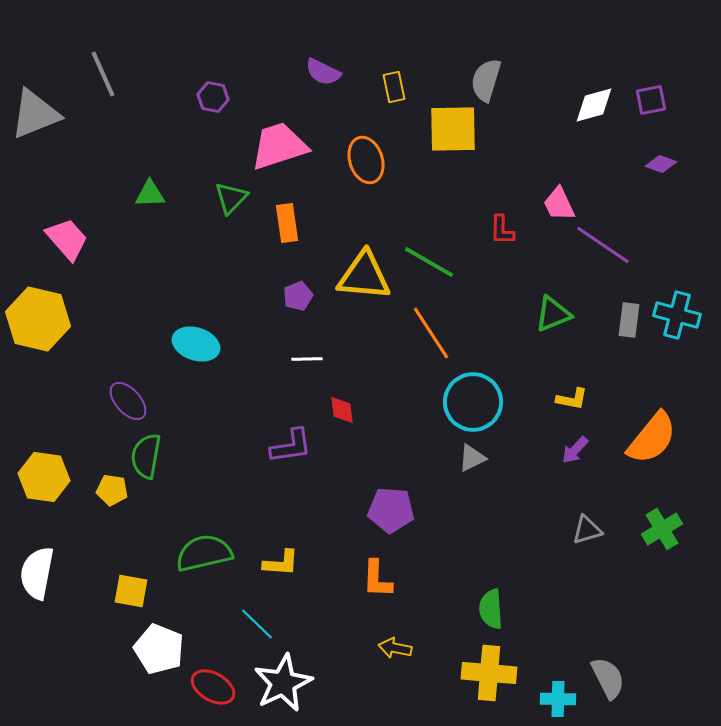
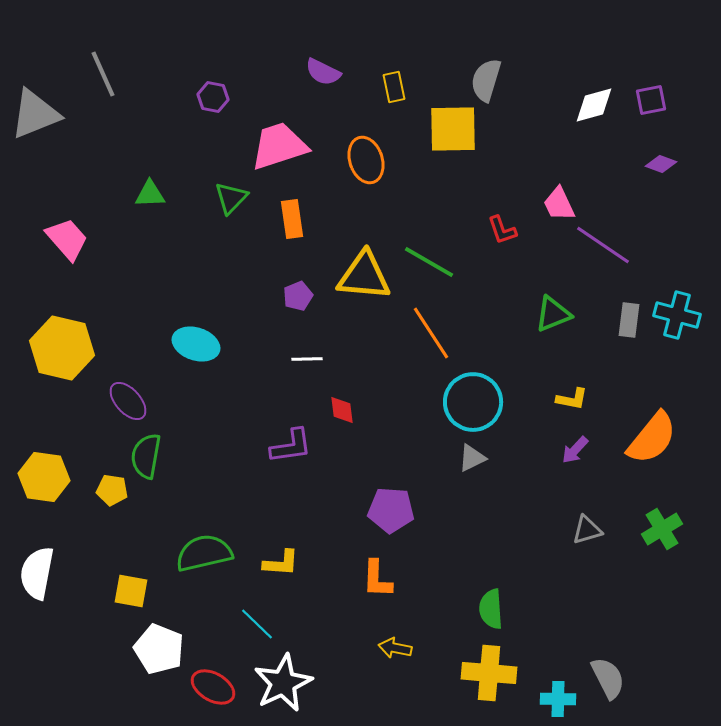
orange rectangle at (287, 223): moved 5 px right, 4 px up
red L-shape at (502, 230): rotated 20 degrees counterclockwise
yellow hexagon at (38, 319): moved 24 px right, 29 px down
